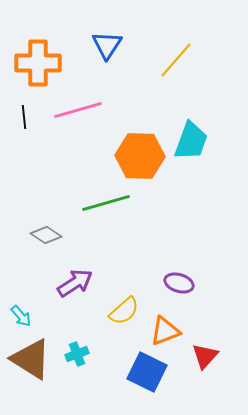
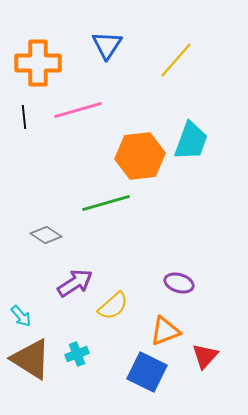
orange hexagon: rotated 9 degrees counterclockwise
yellow semicircle: moved 11 px left, 5 px up
